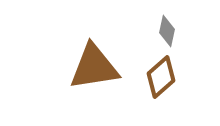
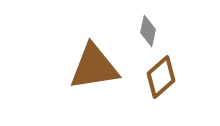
gray diamond: moved 19 px left
